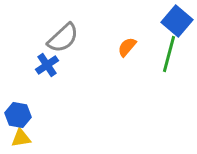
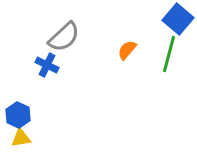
blue square: moved 1 px right, 2 px up
gray semicircle: moved 1 px right, 1 px up
orange semicircle: moved 3 px down
blue cross: rotated 30 degrees counterclockwise
blue hexagon: rotated 15 degrees clockwise
